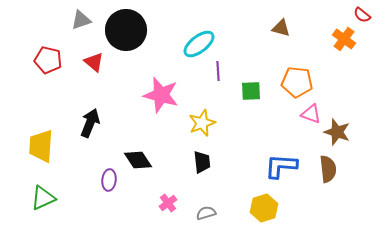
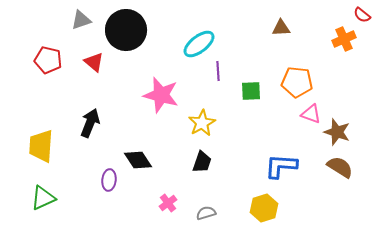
brown triangle: rotated 18 degrees counterclockwise
orange cross: rotated 30 degrees clockwise
yellow star: rotated 8 degrees counterclockwise
black trapezoid: rotated 25 degrees clockwise
brown semicircle: moved 12 px right, 2 px up; rotated 52 degrees counterclockwise
